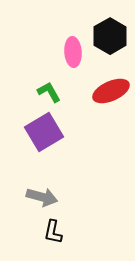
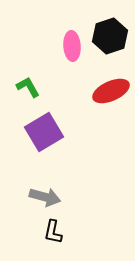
black hexagon: rotated 12 degrees clockwise
pink ellipse: moved 1 px left, 6 px up
green L-shape: moved 21 px left, 5 px up
gray arrow: moved 3 px right
